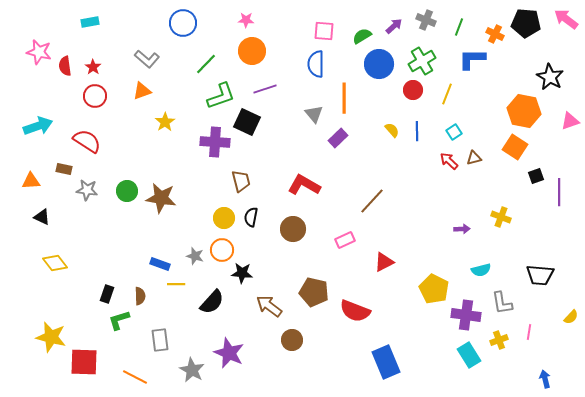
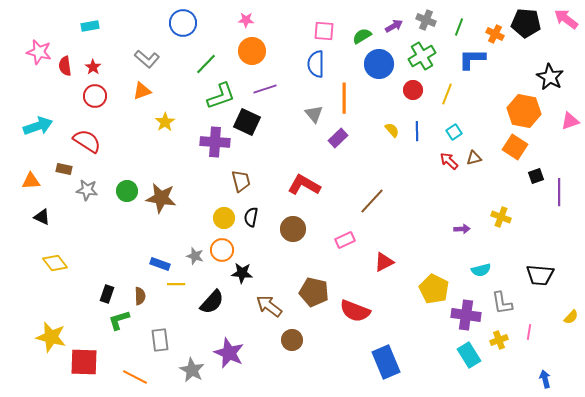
cyan rectangle at (90, 22): moved 4 px down
purple arrow at (394, 26): rotated 12 degrees clockwise
green cross at (422, 61): moved 5 px up
